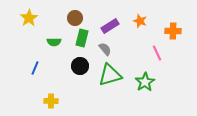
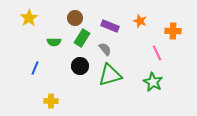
purple rectangle: rotated 54 degrees clockwise
green rectangle: rotated 18 degrees clockwise
green star: moved 8 px right; rotated 12 degrees counterclockwise
